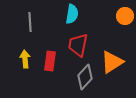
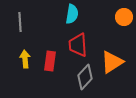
orange circle: moved 1 px left, 1 px down
gray line: moved 10 px left
red trapezoid: rotated 15 degrees counterclockwise
